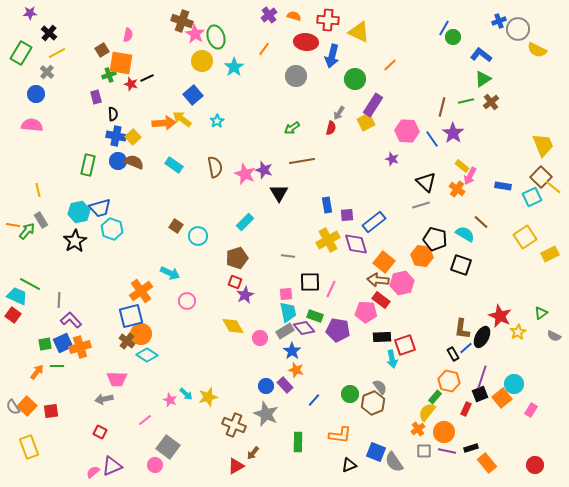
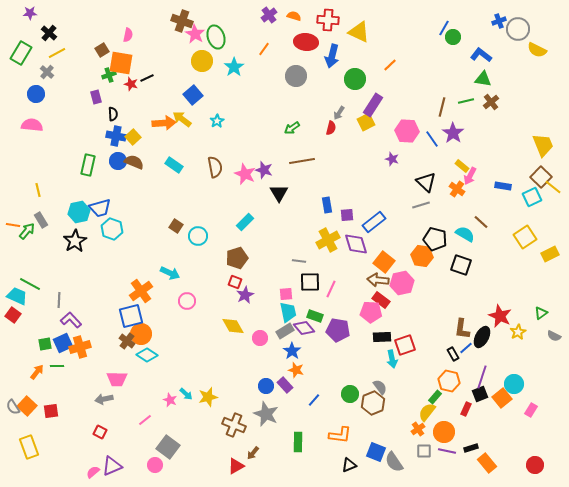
green triangle at (483, 79): rotated 42 degrees clockwise
gray line at (288, 256): moved 11 px right, 5 px down
pink pentagon at (366, 312): moved 5 px right
